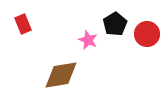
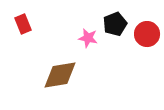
black pentagon: rotated 10 degrees clockwise
pink star: moved 2 px up; rotated 12 degrees counterclockwise
brown diamond: moved 1 px left
